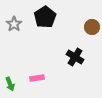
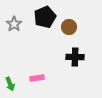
black pentagon: rotated 10 degrees clockwise
brown circle: moved 23 px left
black cross: rotated 30 degrees counterclockwise
